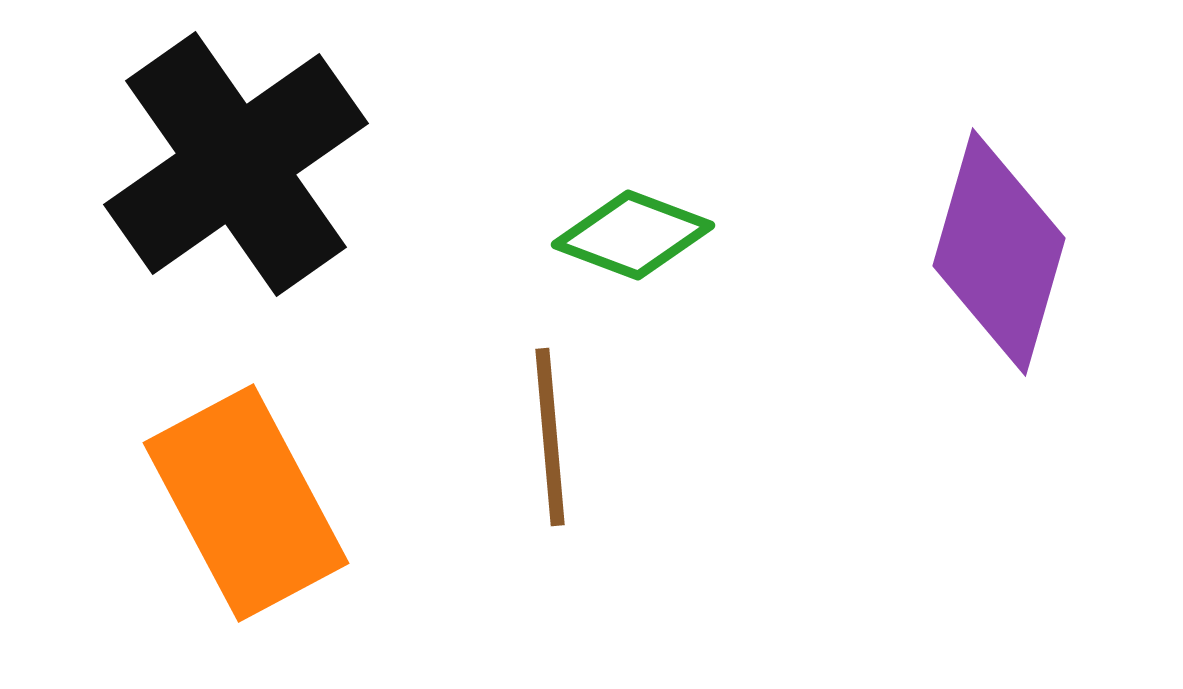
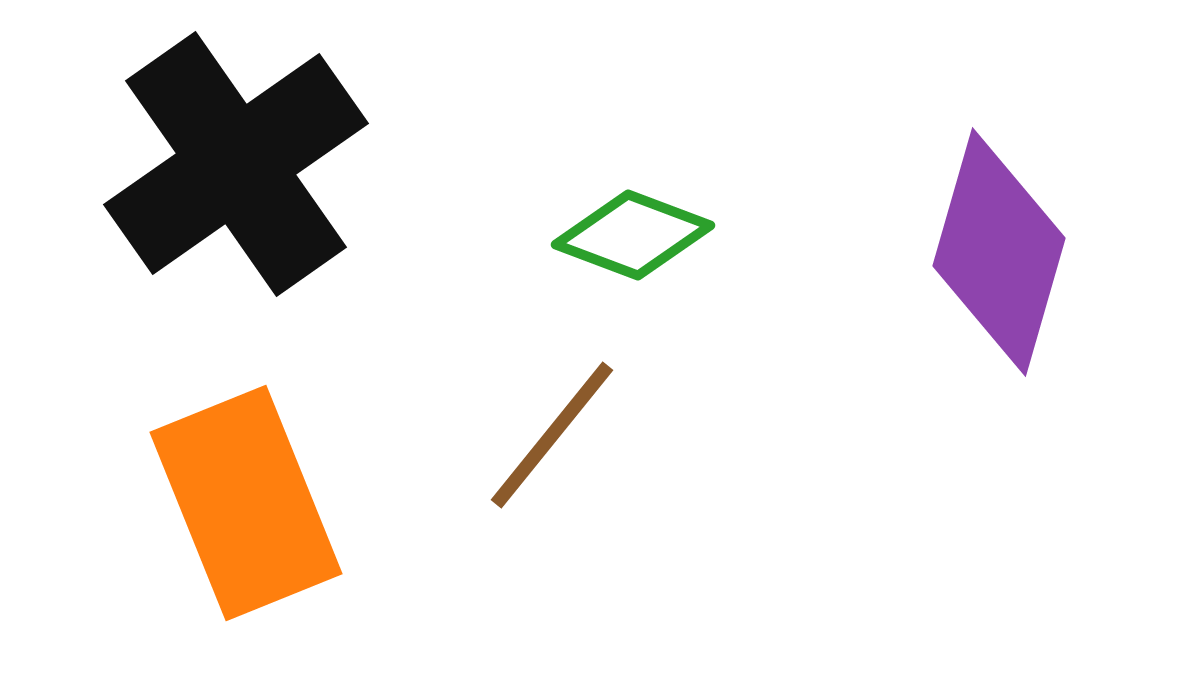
brown line: moved 2 px right, 2 px up; rotated 44 degrees clockwise
orange rectangle: rotated 6 degrees clockwise
